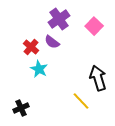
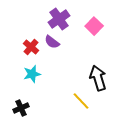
cyan star: moved 7 px left, 5 px down; rotated 30 degrees clockwise
